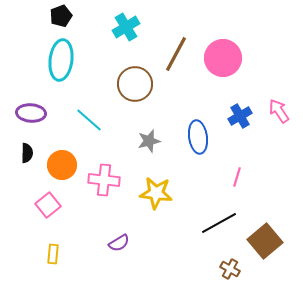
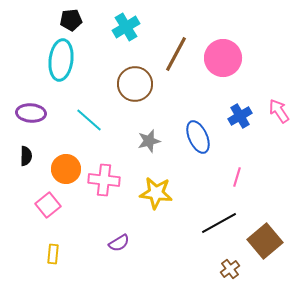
black pentagon: moved 10 px right, 4 px down; rotated 15 degrees clockwise
blue ellipse: rotated 16 degrees counterclockwise
black semicircle: moved 1 px left, 3 px down
orange circle: moved 4 px right, 4 px down
brown cross: rotated 24 degrees clockwise
